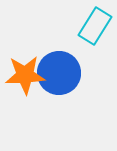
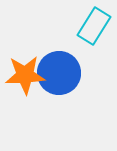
cyan rectangle: moved 1 px left
